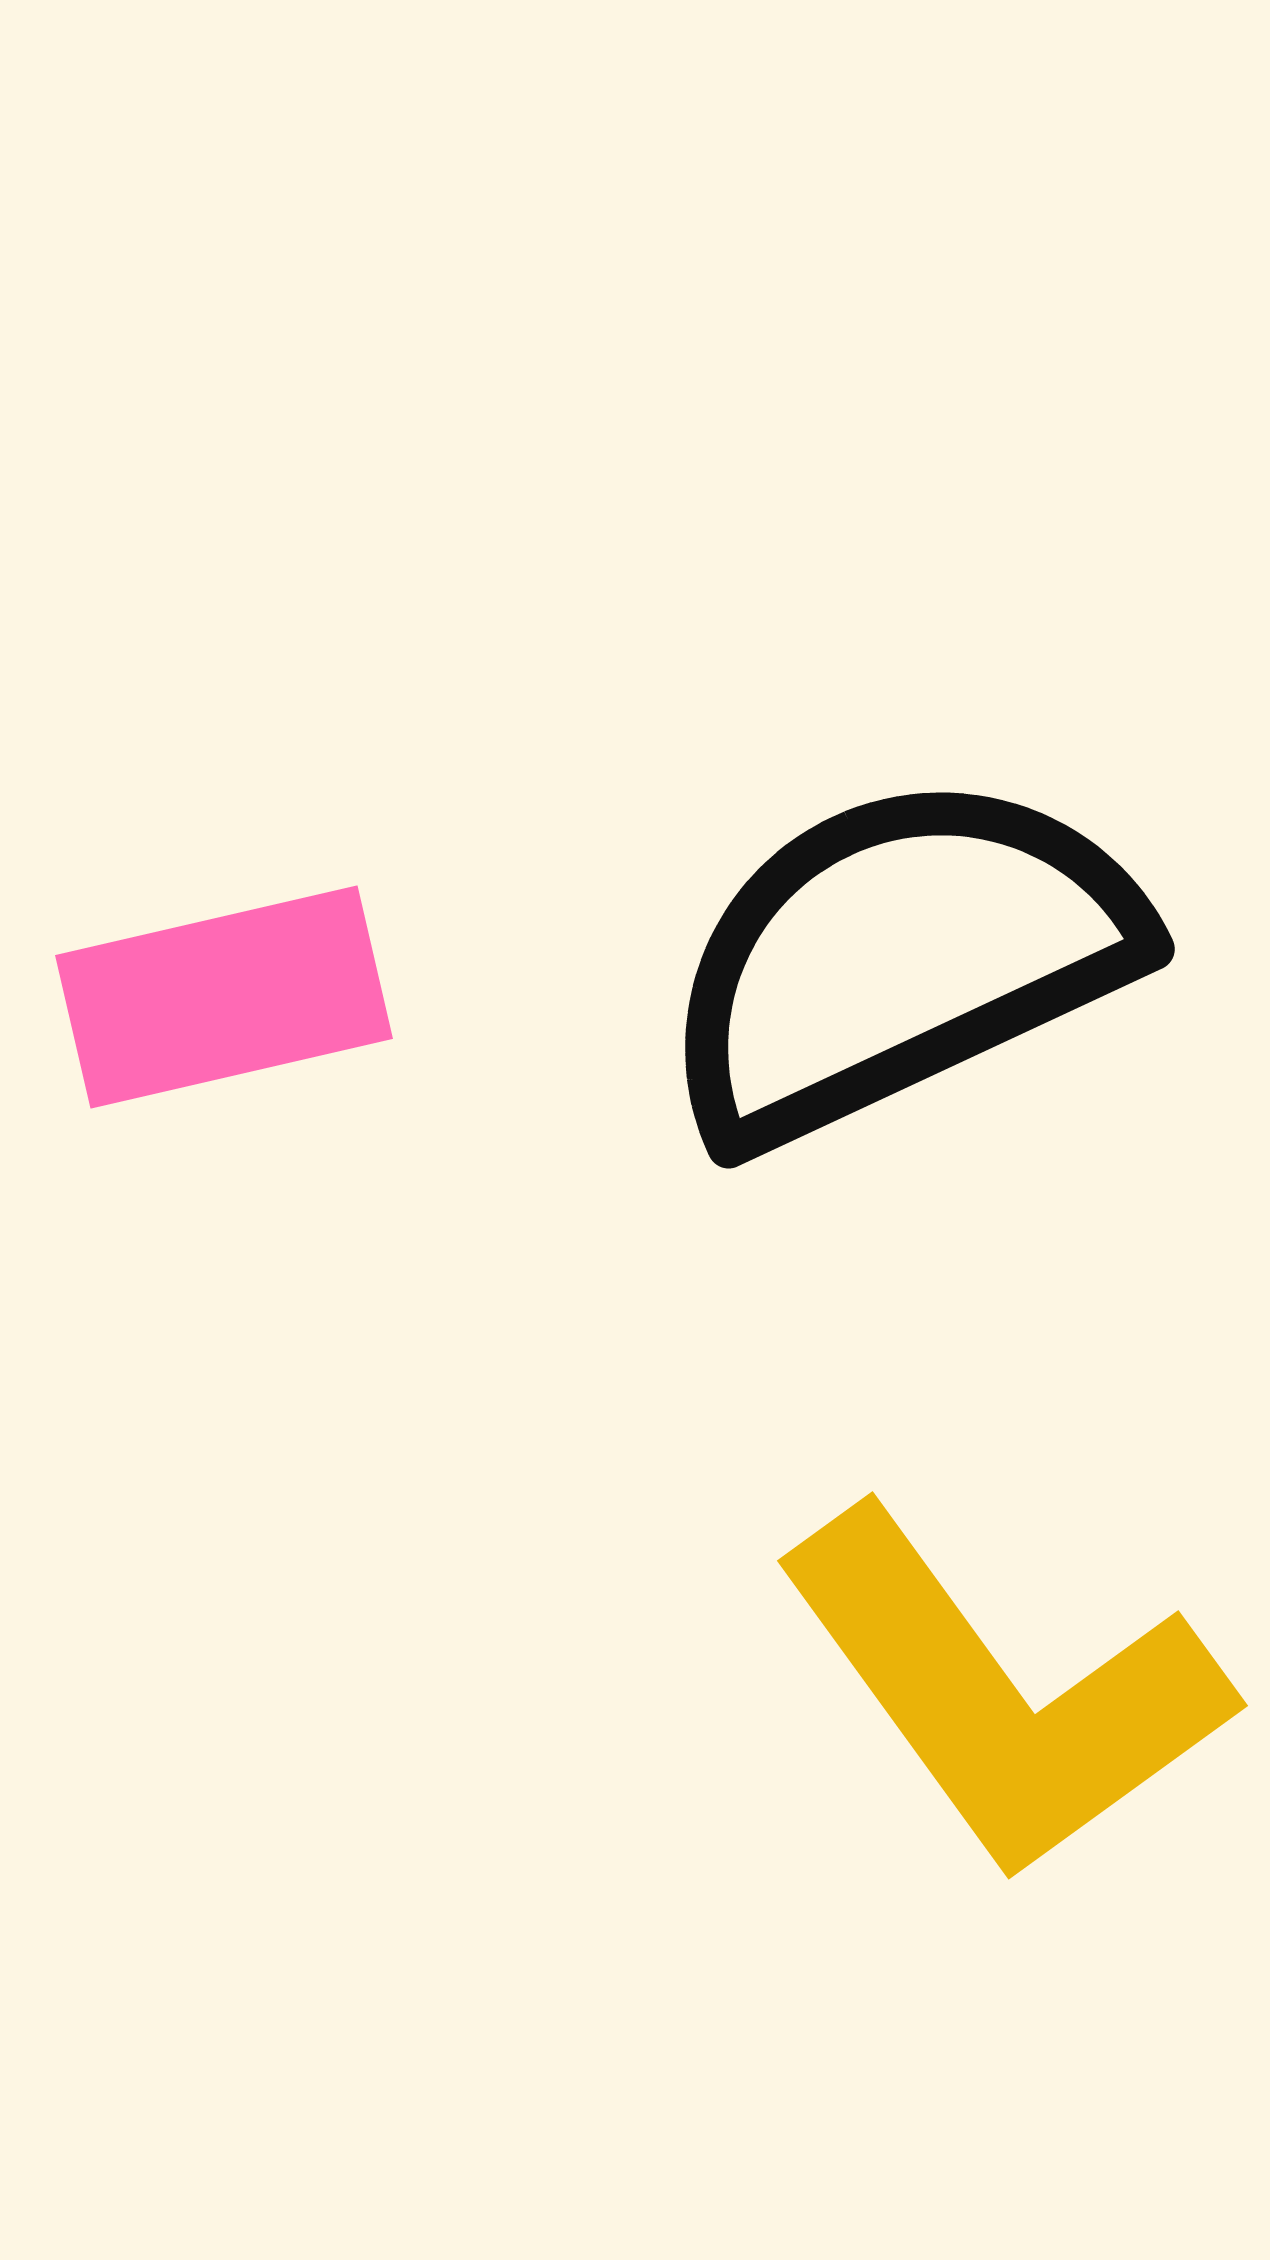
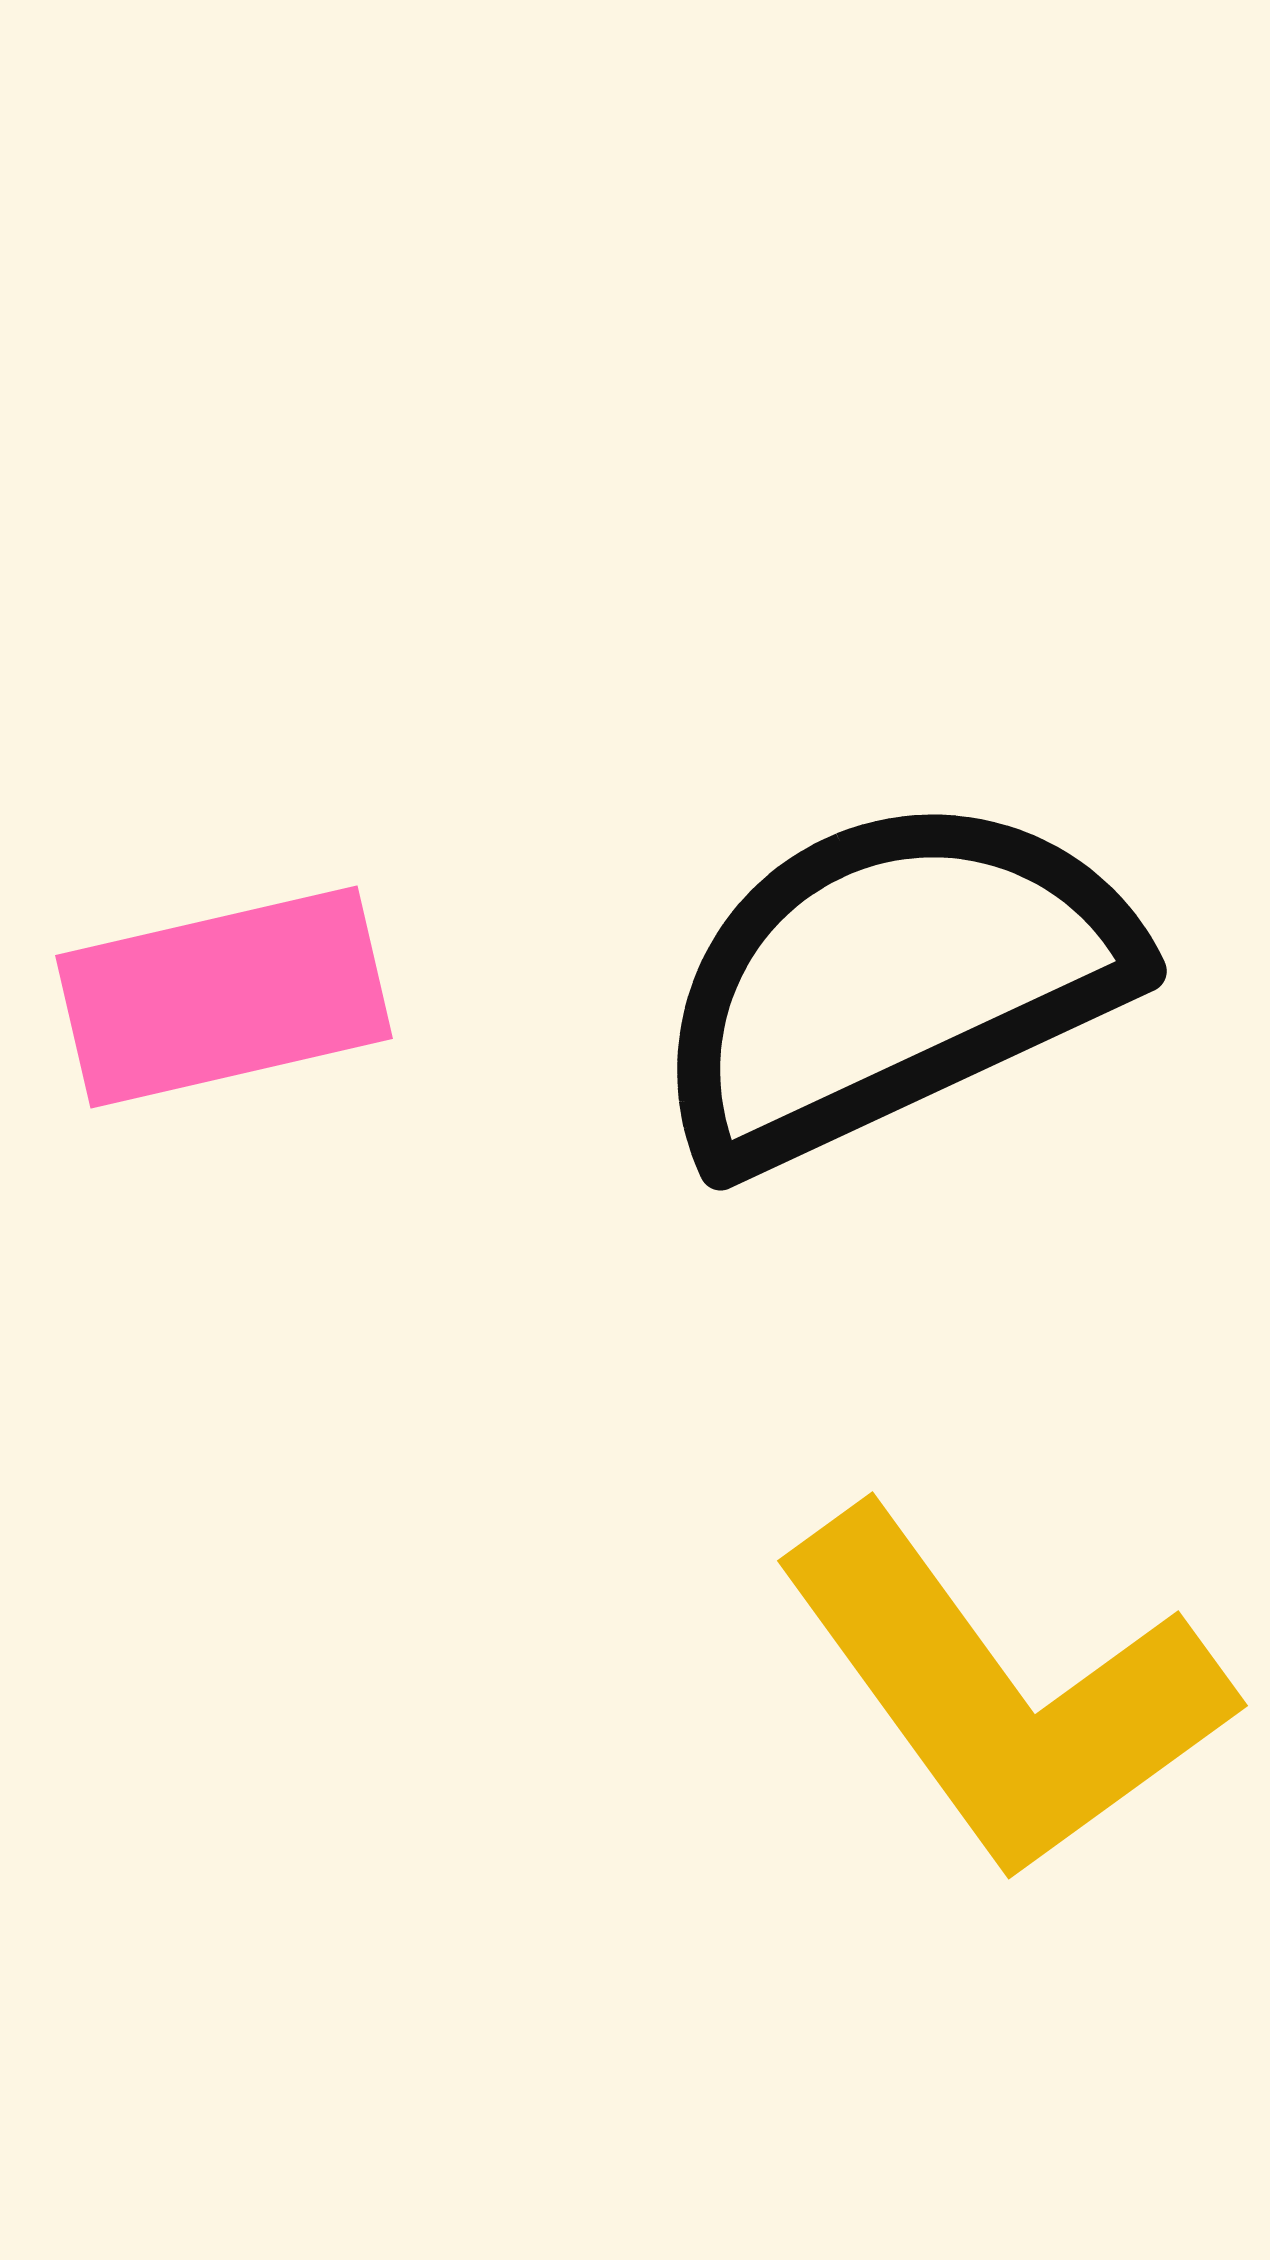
black semicircle: moved 8 px left, 22 px down
